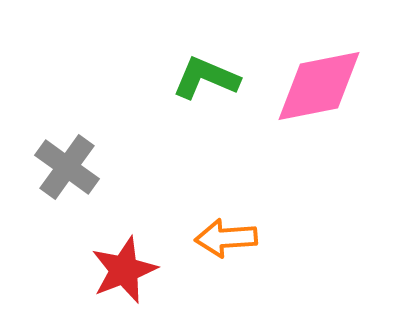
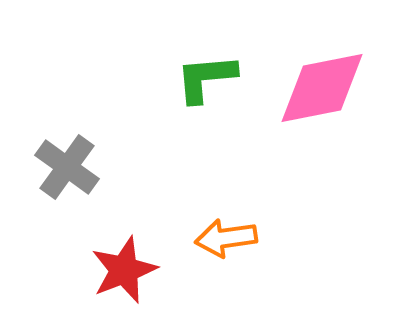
green L-shape: rotated 28 degrees counterclockwise
pink diamond: moved 3 px right, 2 px down
orange arrow: rotated 4 degrees counterclockwise
